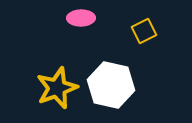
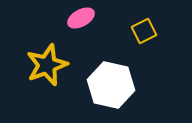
pink ellipse: rotated 28 degrees counterclockwise
yellow star: moved 10 px left, 23 px up
